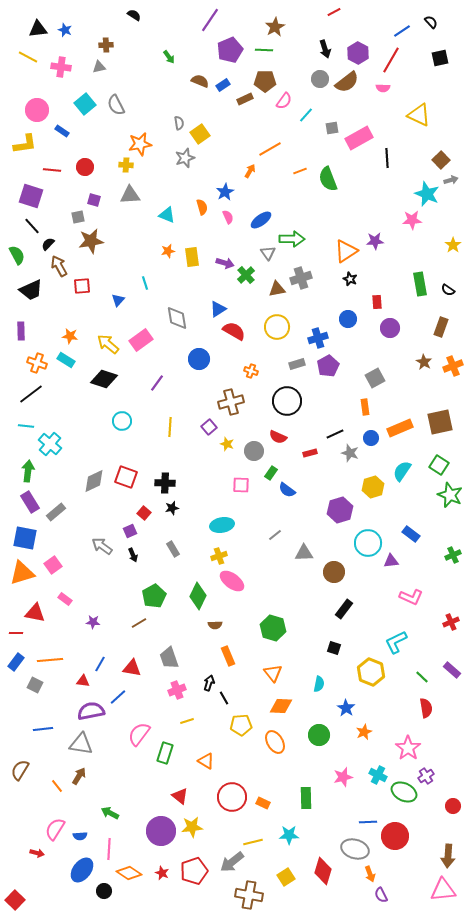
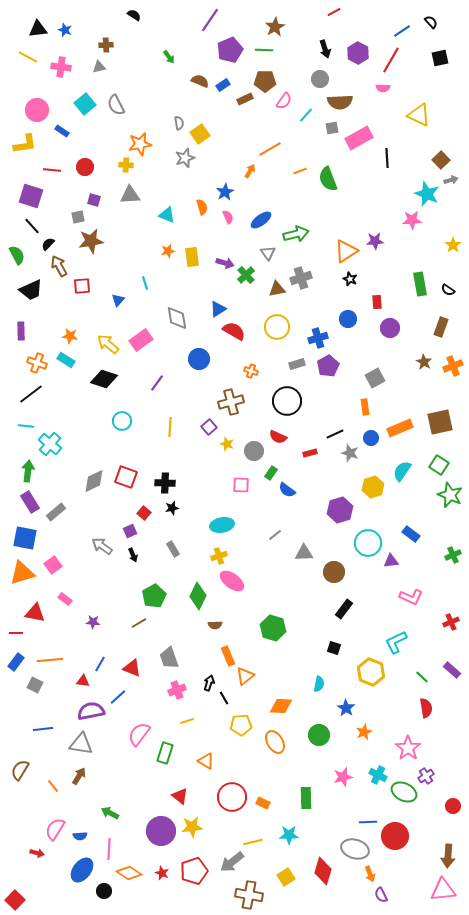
brown semicircle at (347, 82): moved 7 px left, 20 px down; rotated 35 degrees clockwise
green arrow at (292, 239): moved 4 px right, 5 px up; rotated 15 degrees counterclockwise
red triangle at (132, 668): rotated 12 degrees clockwise
orange triangle at (273, 673): moved 28 px left, 3 px down; rotated 30 degrees clockwise
orange line at (57, 786): moved 4 px left
